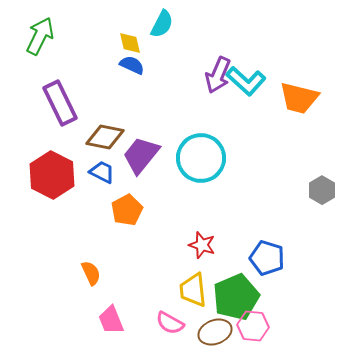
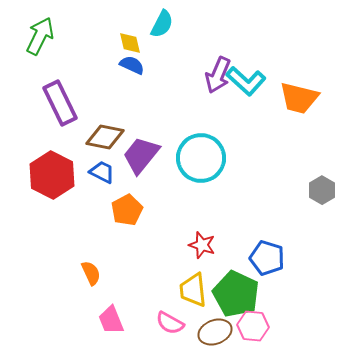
green pentagon: moved 3 px up; rotated 24 degrees counterclockwise
